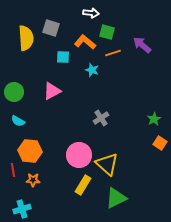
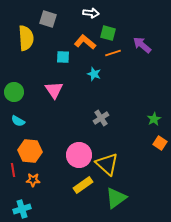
gray square: moved 3 px left, 9 px up
green square: moved 1 px right, 1 px down
cyan star: moved 2 px right, 4 px down
pink triangle: moved 2 px right, 1 px up; rotated 36 degrees counterclockwise
yellow rectangle: rotated 24 degrees clockwise
green triangle: rotated 10 degrees counterclockwise
